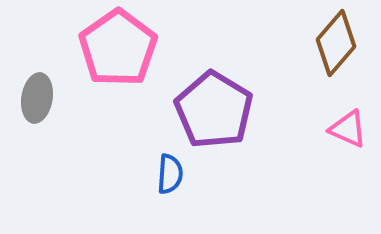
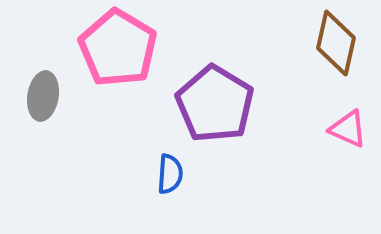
brown diamond: rotated 28 degrees counterclockwise
pink pentagon: rotated 6 degrees counterclockwise
gray ellipse: moved 6 px right, 2 px up
purple pentagon: moved 1 px right, 6 px up
